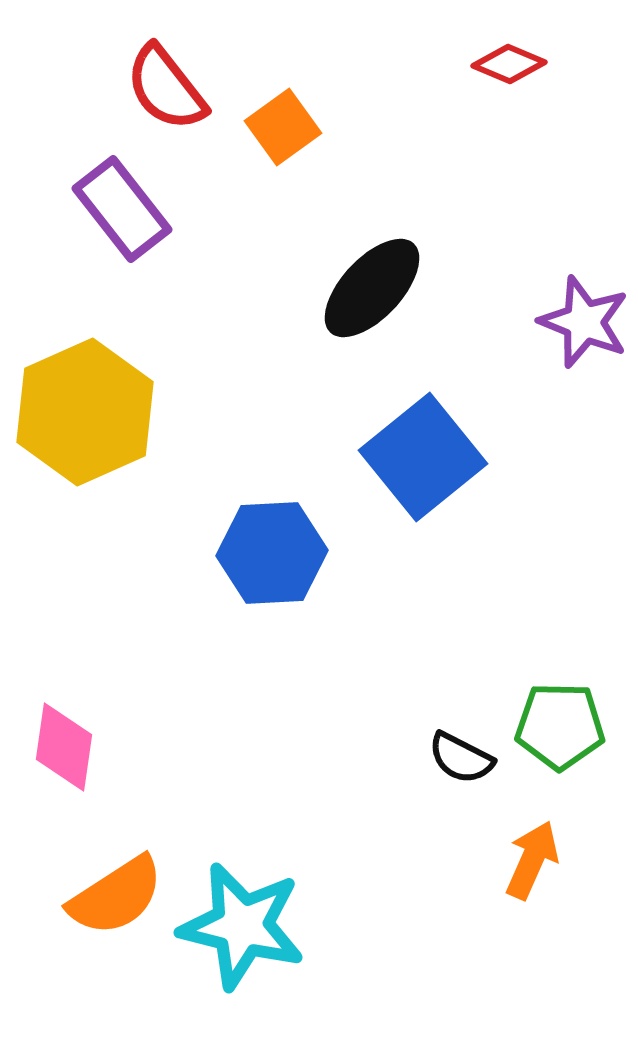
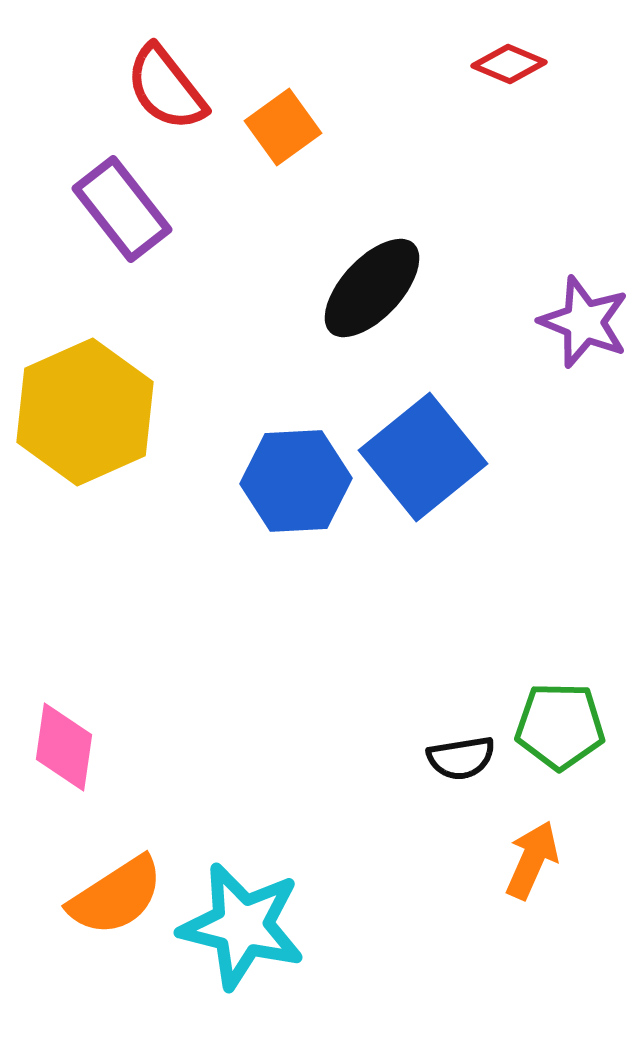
blue hexagon: moved 24 px right, 72 px up
black semicircle: rotated 36 degrees counterclockwise
